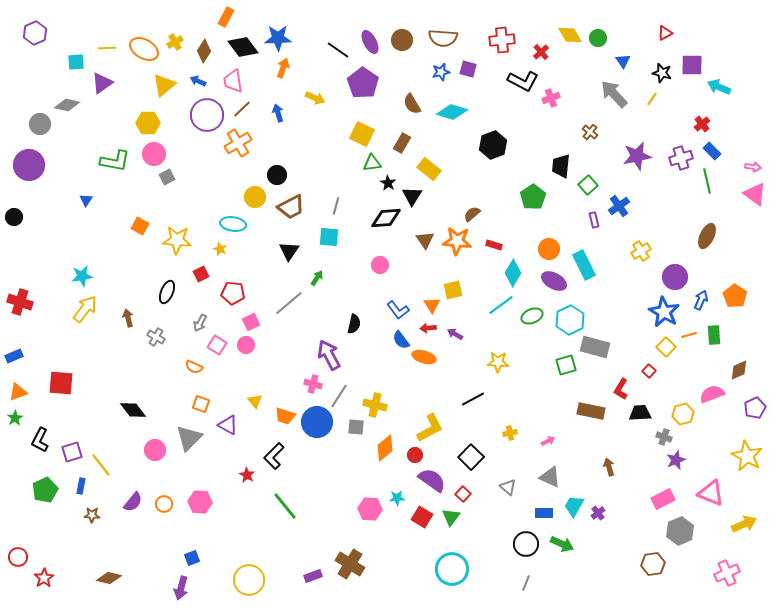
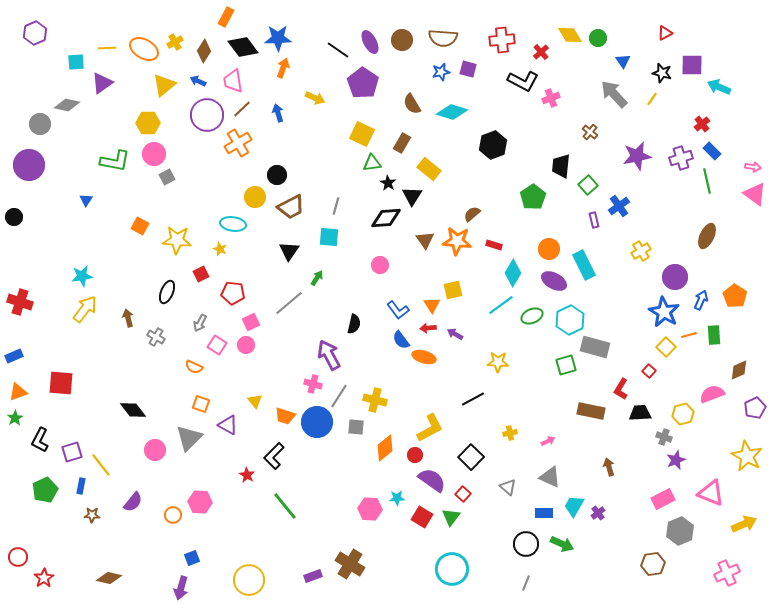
yellow cross at (375, 405): moved 5 px up
orange circle at (164, 504): moved 9 px right, 11 px down
